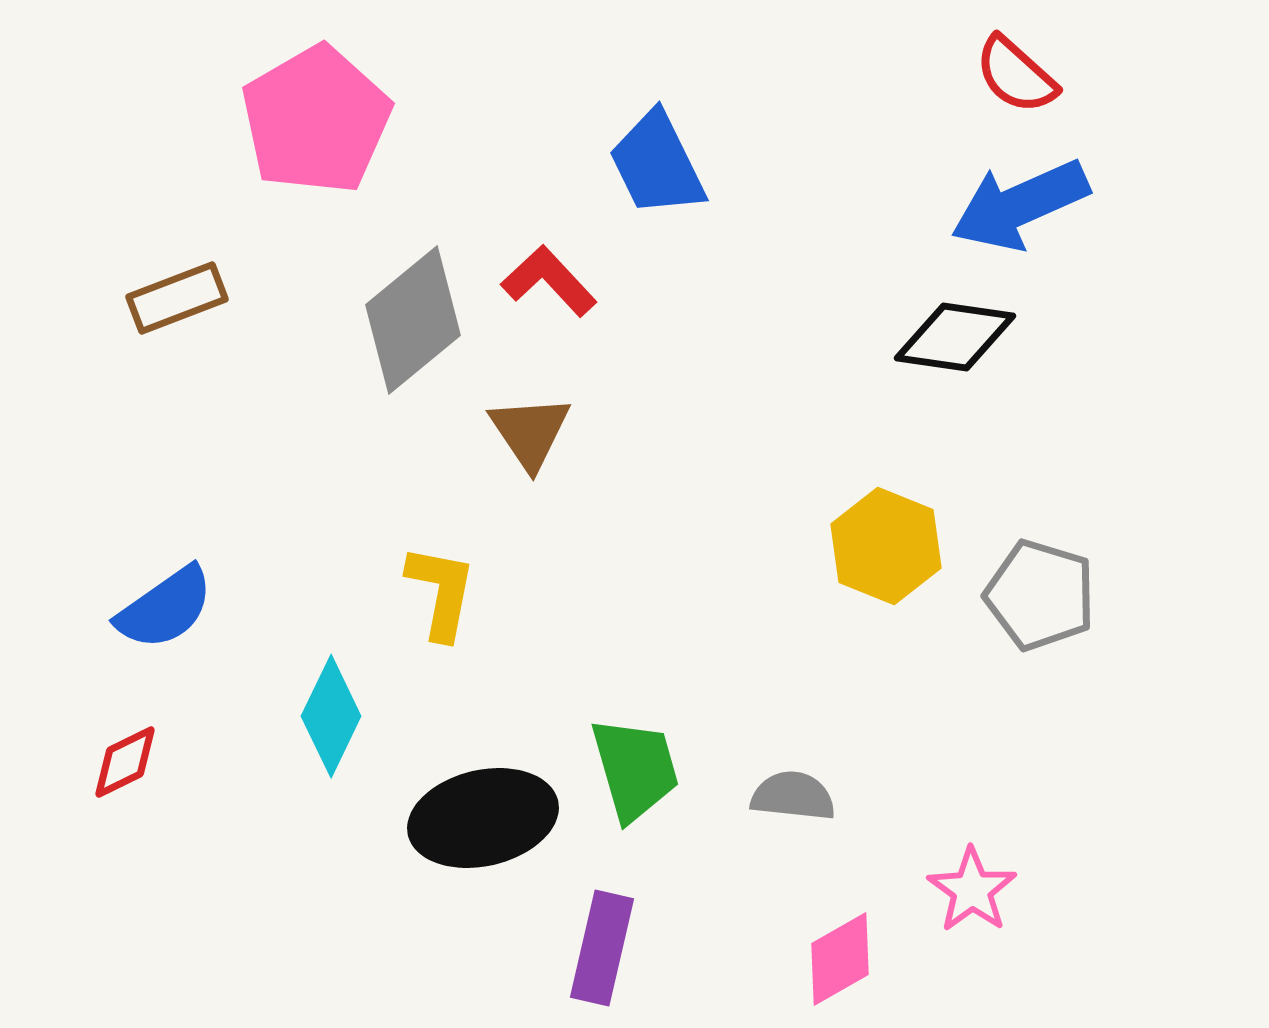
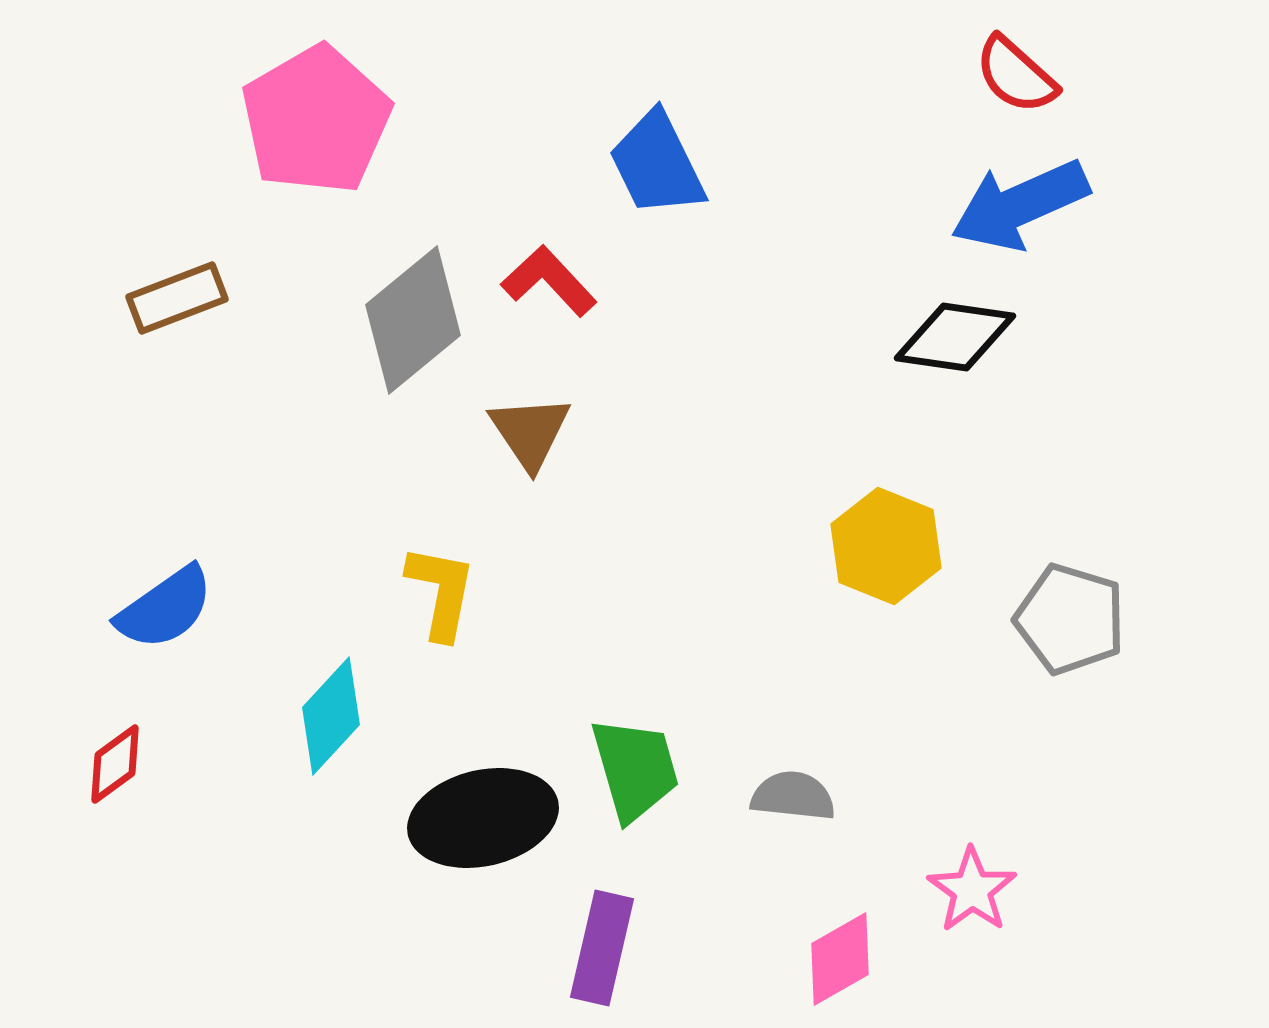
gray pentagon: moved 30 px right, 24 px down
cyan diamond: rotated 17 degrees clockwise
red diamond: moved 10 px left, 2 px down; rotated 10 degrees counterclockwise
